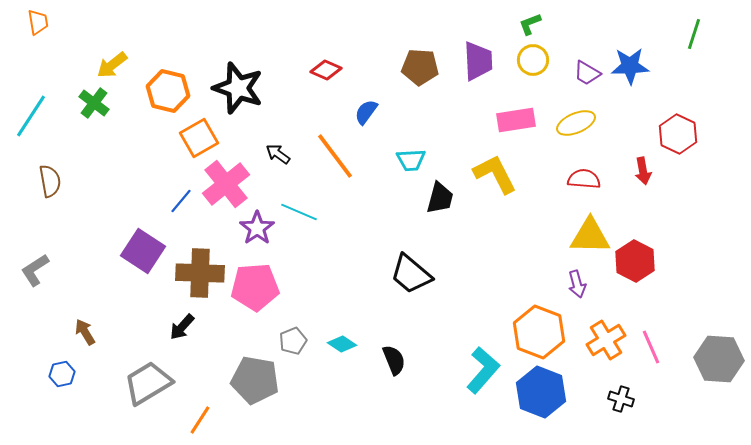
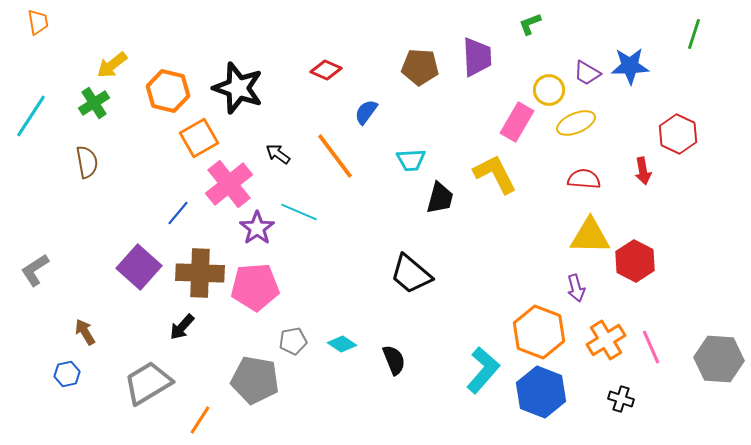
yellow circle at (533, 60): moved 16 px right, 30 px down
purple trapezoid at (478, 61): moved 1 px left, 4 px up
green cross at (94, 103): rotated 20 degrees clockwise
pink rectangle at (516, 120): moved 1 px right, 2 px down; rotated 51 degrees counterclockwise
brown semicircle at (50, 181): moved 37 px right, 19 px up
pink cross at (226, 184): moved 3 px right
blue line at (181, 201): moved 3 px left, 12 px down
purple square at (143, 251): moved 4 px left, 16 px down; rotated 9 degrees clockwise
purple arrow at (577, 284): moved 1 px left, 4 px down
gray pentagon at (293, 341): rotated 12 degrees clockwise
blue hexagon at (62, 374): moved 5 px right
